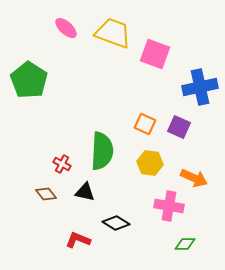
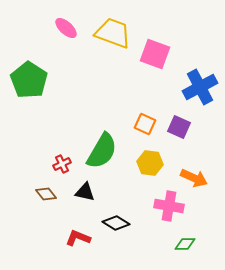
blue cross: rotated 16 degrees counterclockwise
green semicircle: rotated 27 degrees clockwise
red cross: rotated 36 degrees clockwise
red L-shape: moved 2 px up
